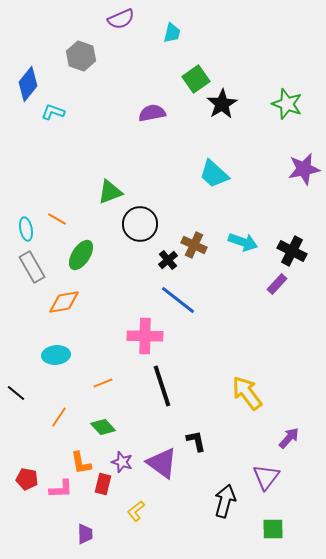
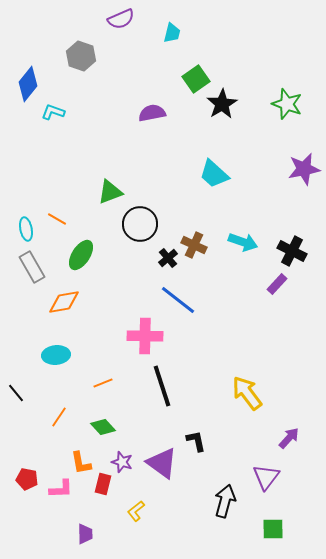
black cross at (168, 260): moved 2 px up
black line at (16, 393): rotated 12 degrees clockwise
